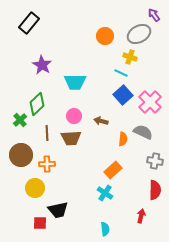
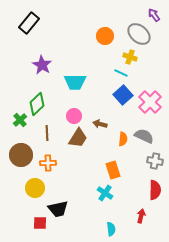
gray ellipse: rotated 70 degrees clockwise
brown arrow: moved 1 px left, 3 px down
gray semicircle: moved 1 px right, 4 px down
brown trapezoid: moved 7 px right; rotated 55 degrees counterclockwise
orange cross: moved 1 px right, 1 px up
orange rectangle: rotated 66 degrees counterclockwise
black trapezoid: moved 1 px up
cyan semicircle: moved 6 px right
